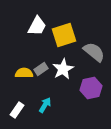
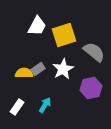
gray rectangle: moved 3 px left
white rectangle: moved 3 px up
